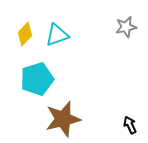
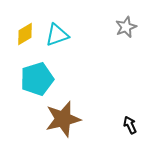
gray star: rotated 10 degrees counterclockwise
yellow diamond: rotated 15 degrees clockwise
